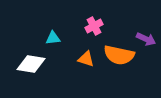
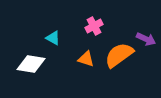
cyan triangle: rotated 35 degrees clockwise
orange semicircle: rotated 132 degrees clockwise
